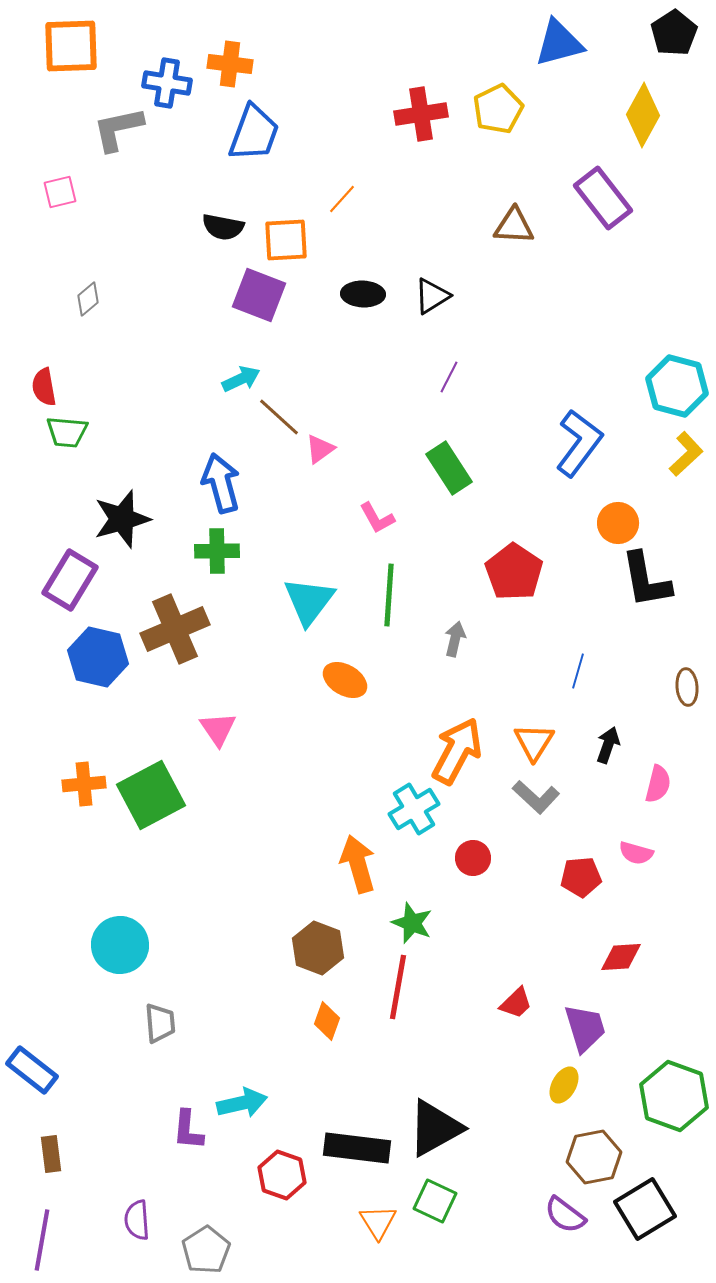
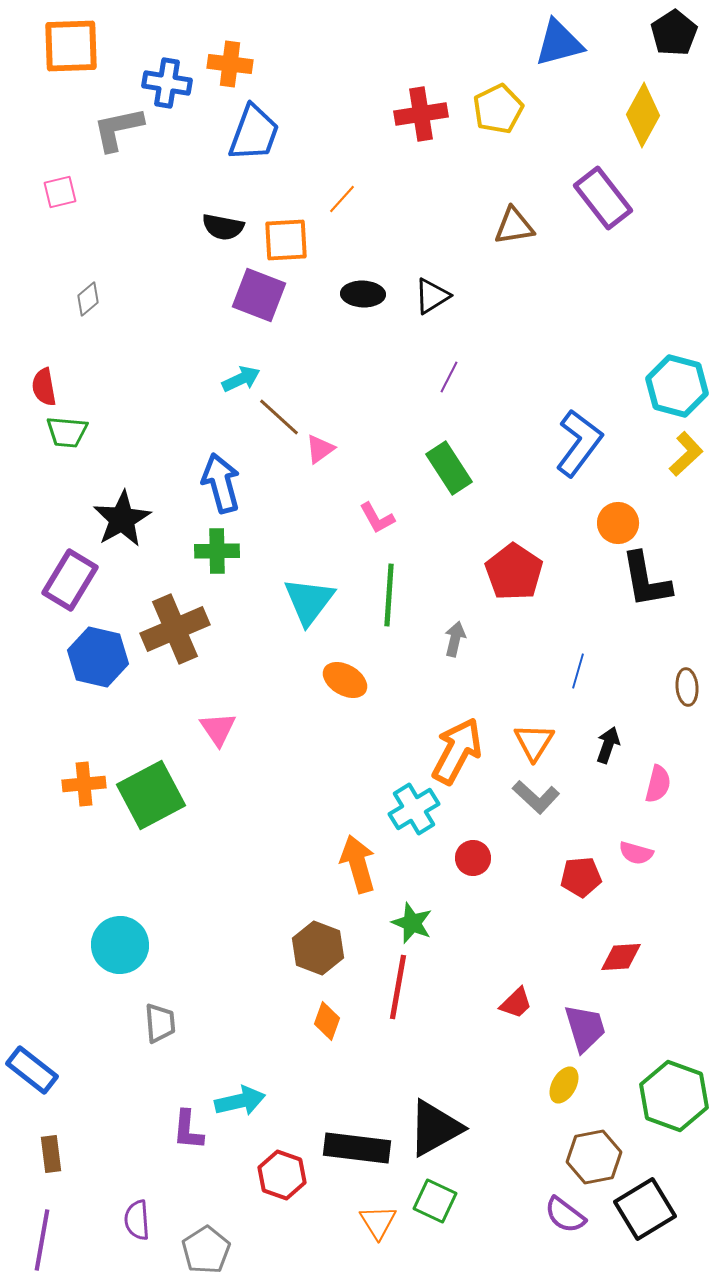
brown triangle at (514, 226): rotated 12 degrees counterclockwise
black star at (122, 519): rotated 14 degrees counterclockwise
cyan arrow at (242, 1103): moved 2 px left, 2 px up
